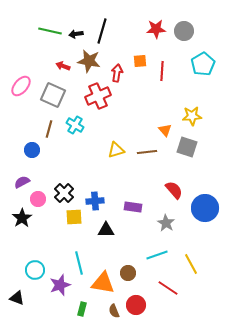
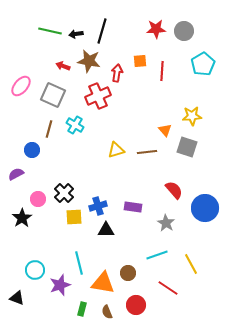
purple semicircle at (22, 182): moved 6 px left, 8 px up
blue cross at (95, 201): moved 3 px right, 5 px down; rotated 12 degrees counterclockwise
brown semicircle at (114, 311): moved 7 px left, 1 px down
